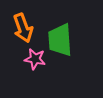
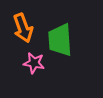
pink star: moved 1 px left, 4 px down
